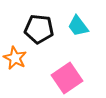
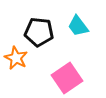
black pentagon: moved 3 px down
orange star: moved 1 px right
